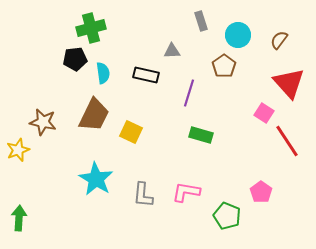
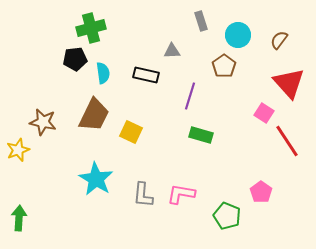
purple line: moved 1 px right, 3 px down
pink L-shape: moved 5 px left, 2 px down
